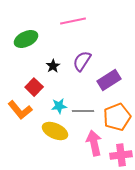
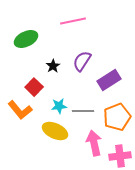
pink cross: moved 1 px left, 1 px down
